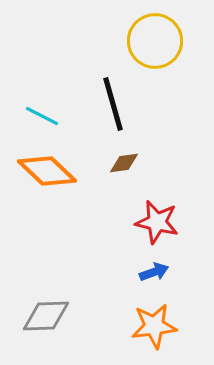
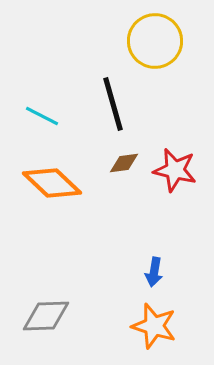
orange diamond: moved 5 px right, 12 px down
red star: moved 18 px right, 52 px up
blue arrow: rotated 120 degrees clockwise
orange star: rotated 24 degrees clockwise
